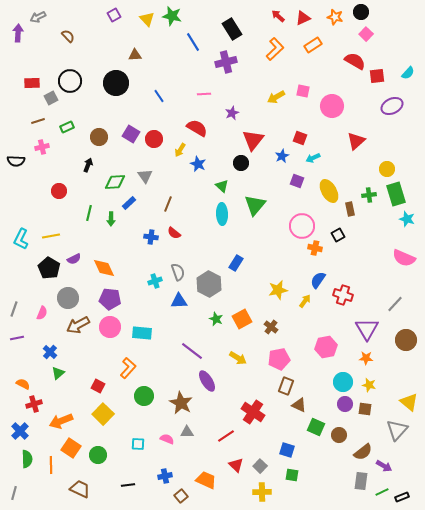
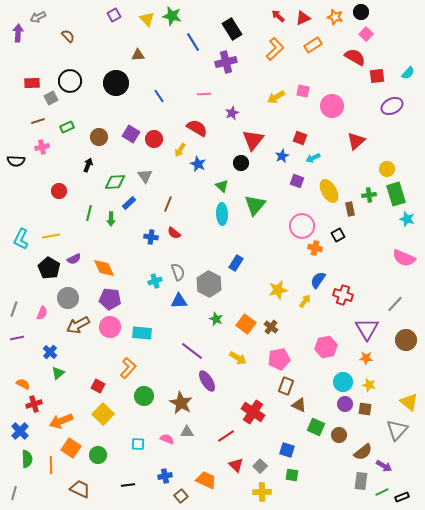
brown triangle at (135, 55): moved 3 px right
red semicircle at (355, 61): moved 4 px up
orange square at (242, 319): moved 4 px right, 5 px down; rotated 24 degrees counterclockwise
